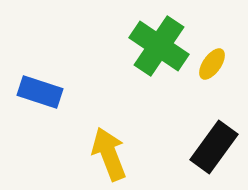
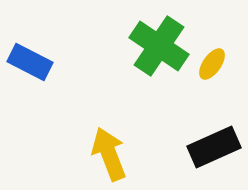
blue rectangle: moved 10 px left, 30 px up; rotated 9 degrees clockwise
black rectangle: rotated 30 degrees clockwise
